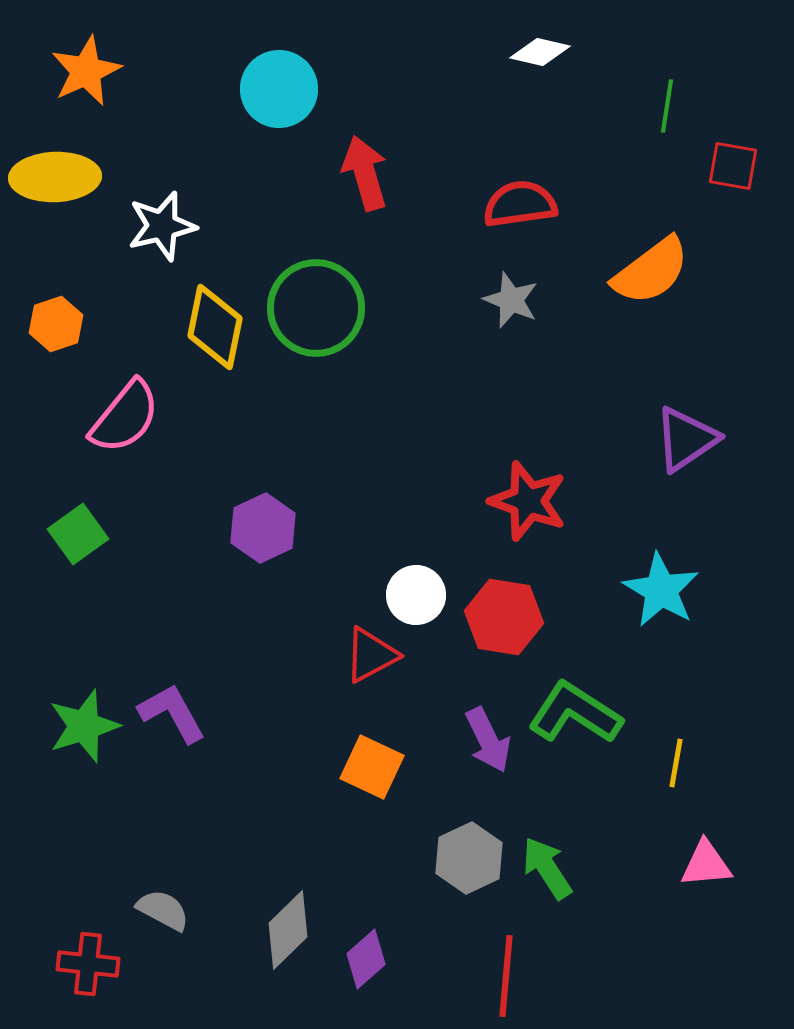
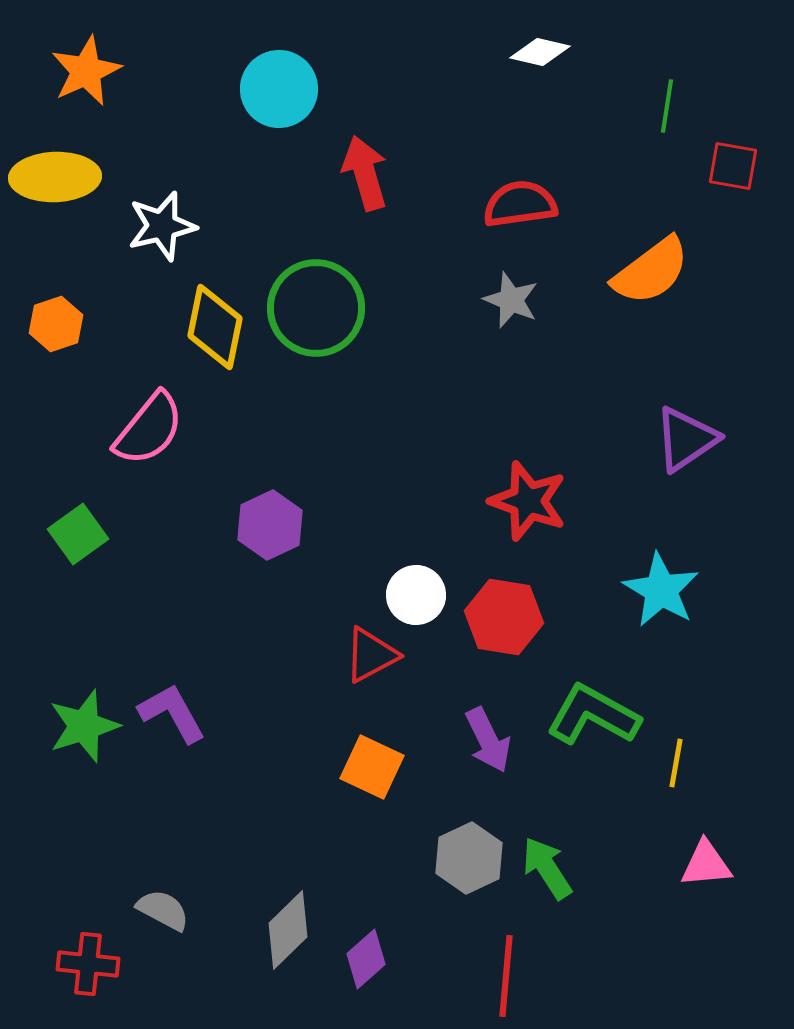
pink semicircle: moved 24 px right, 12 px down
purple hexagon: moved 7 px right, 3 px up
green L-shape: moved 18 px right, 2 px down; rotated 4 degrees counterclockwise
